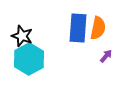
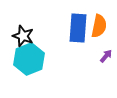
orange semicircle: moved 1 px right, 2 px up
black star: moved 1 px right
cyan hexagon: rotated 8 degrees clockwise
